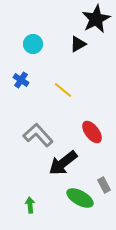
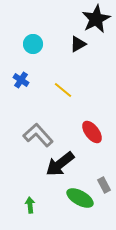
black arrow: moved 3 px left, 1 px down
